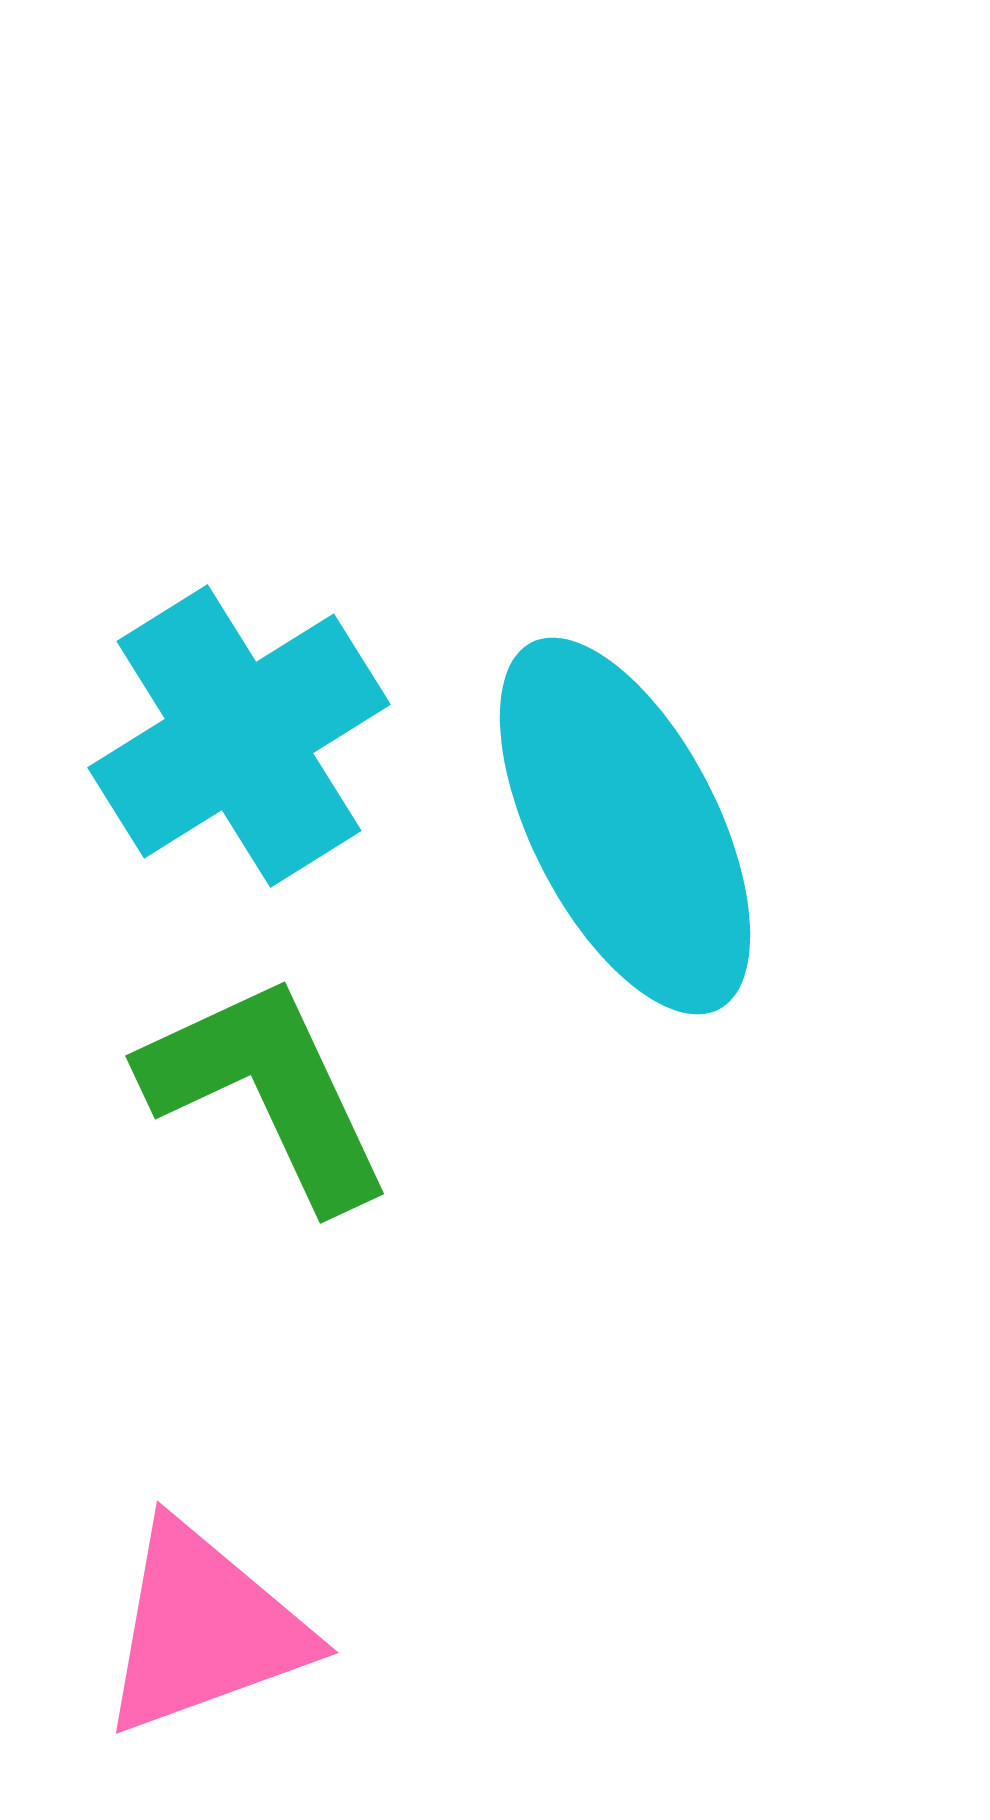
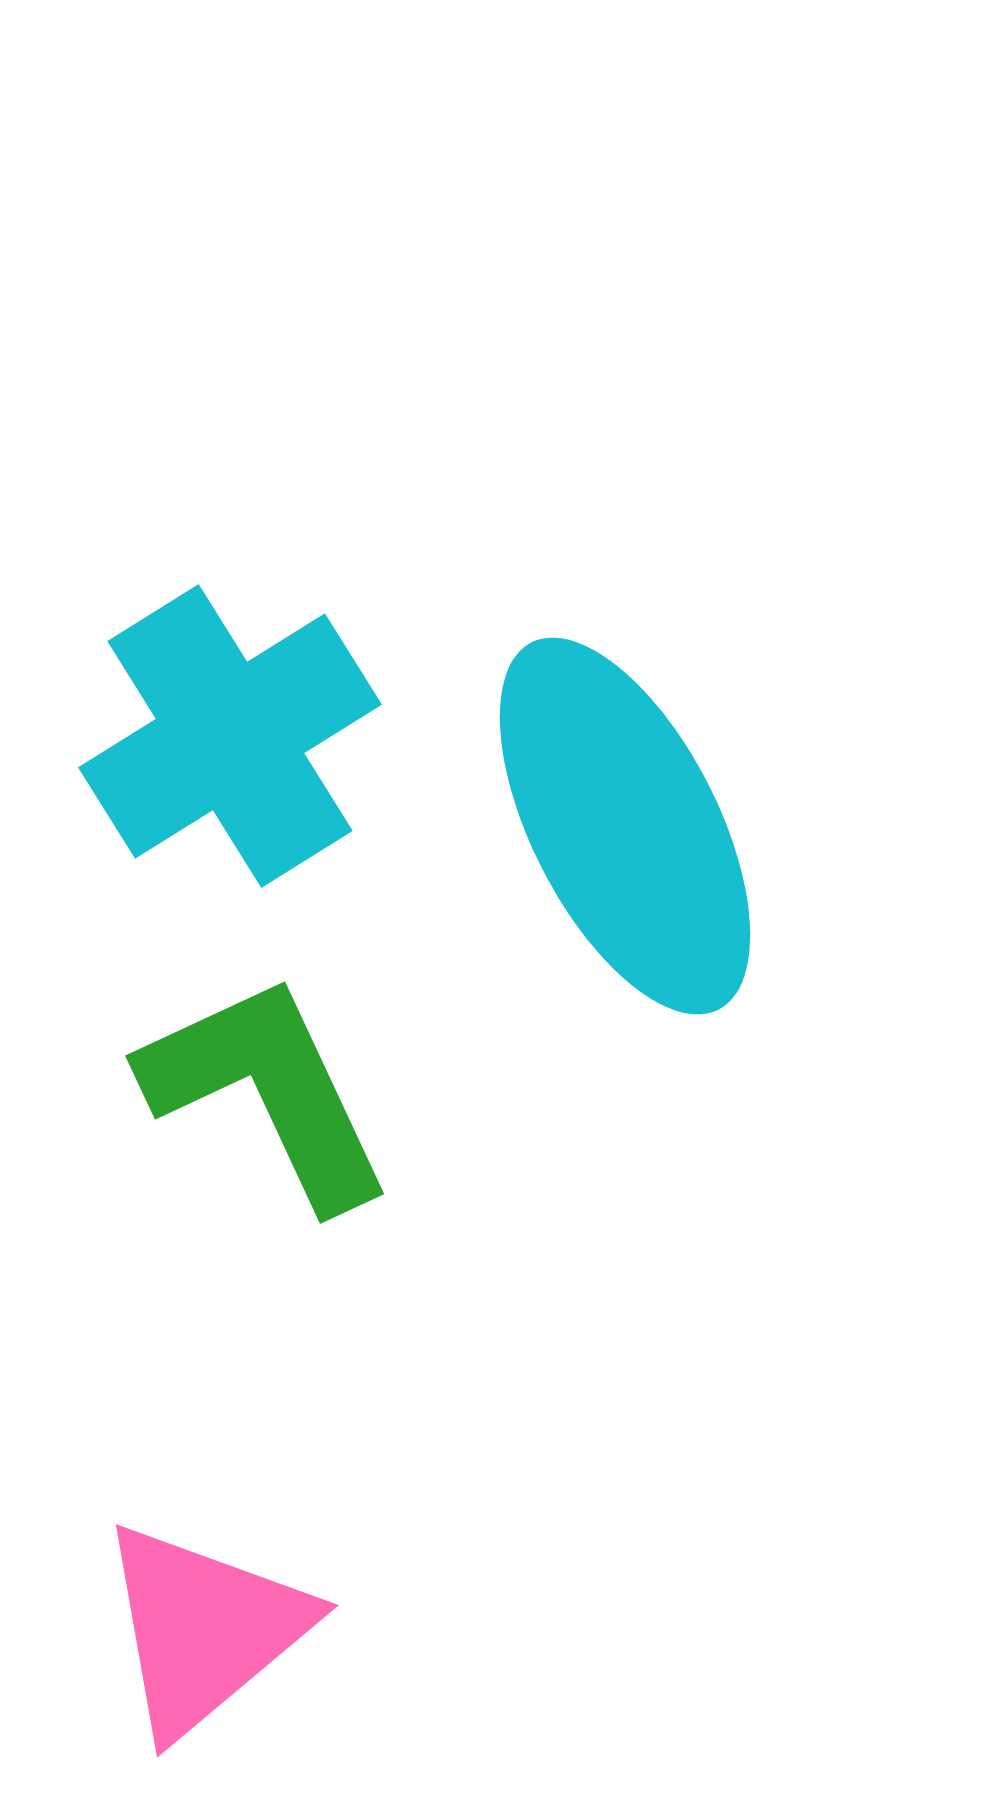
cyan cross: moved 9 px left
pink triangle: rotated 20 degrees counterclockwise
